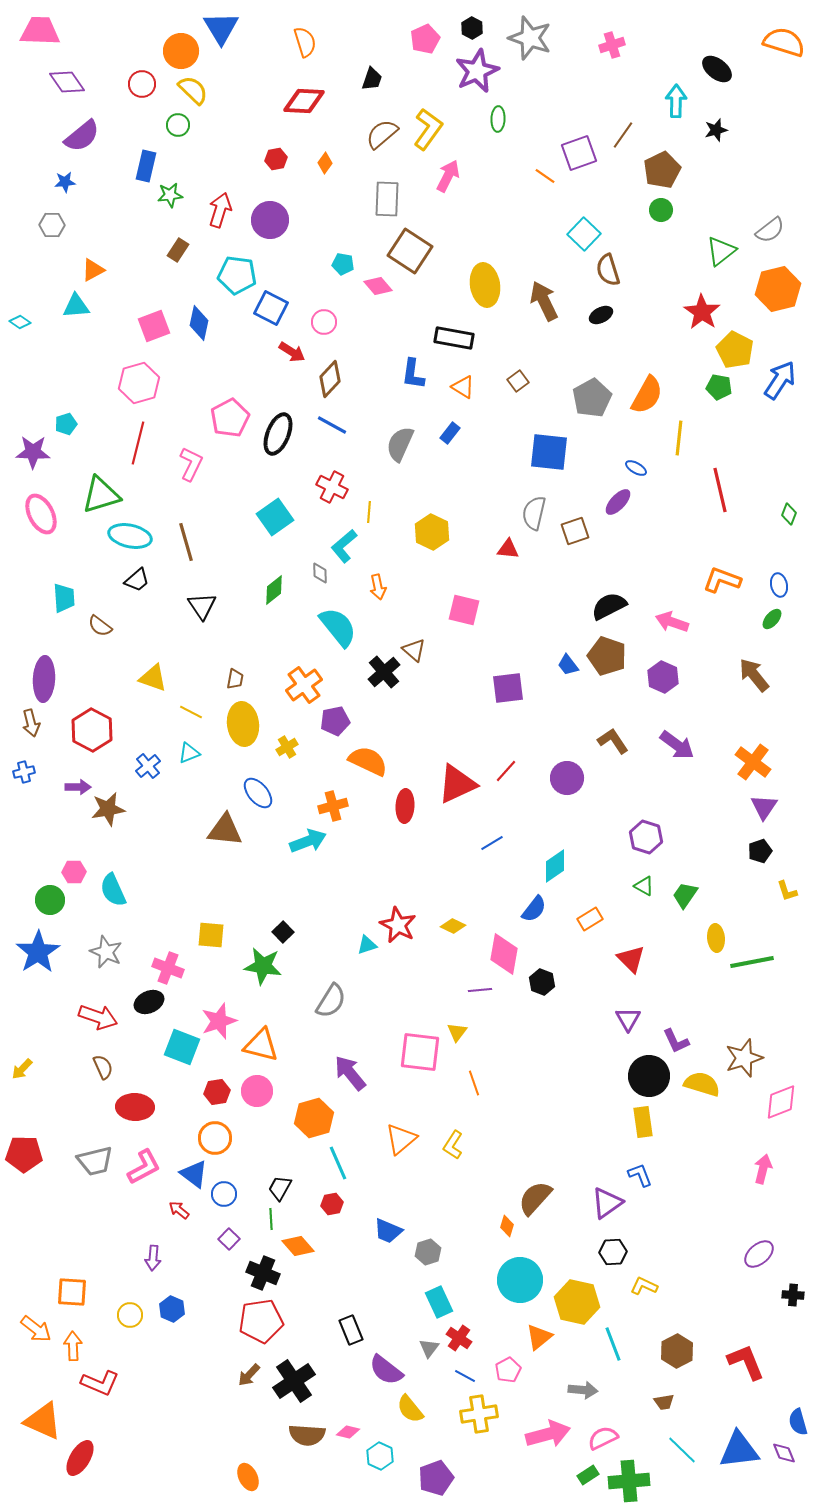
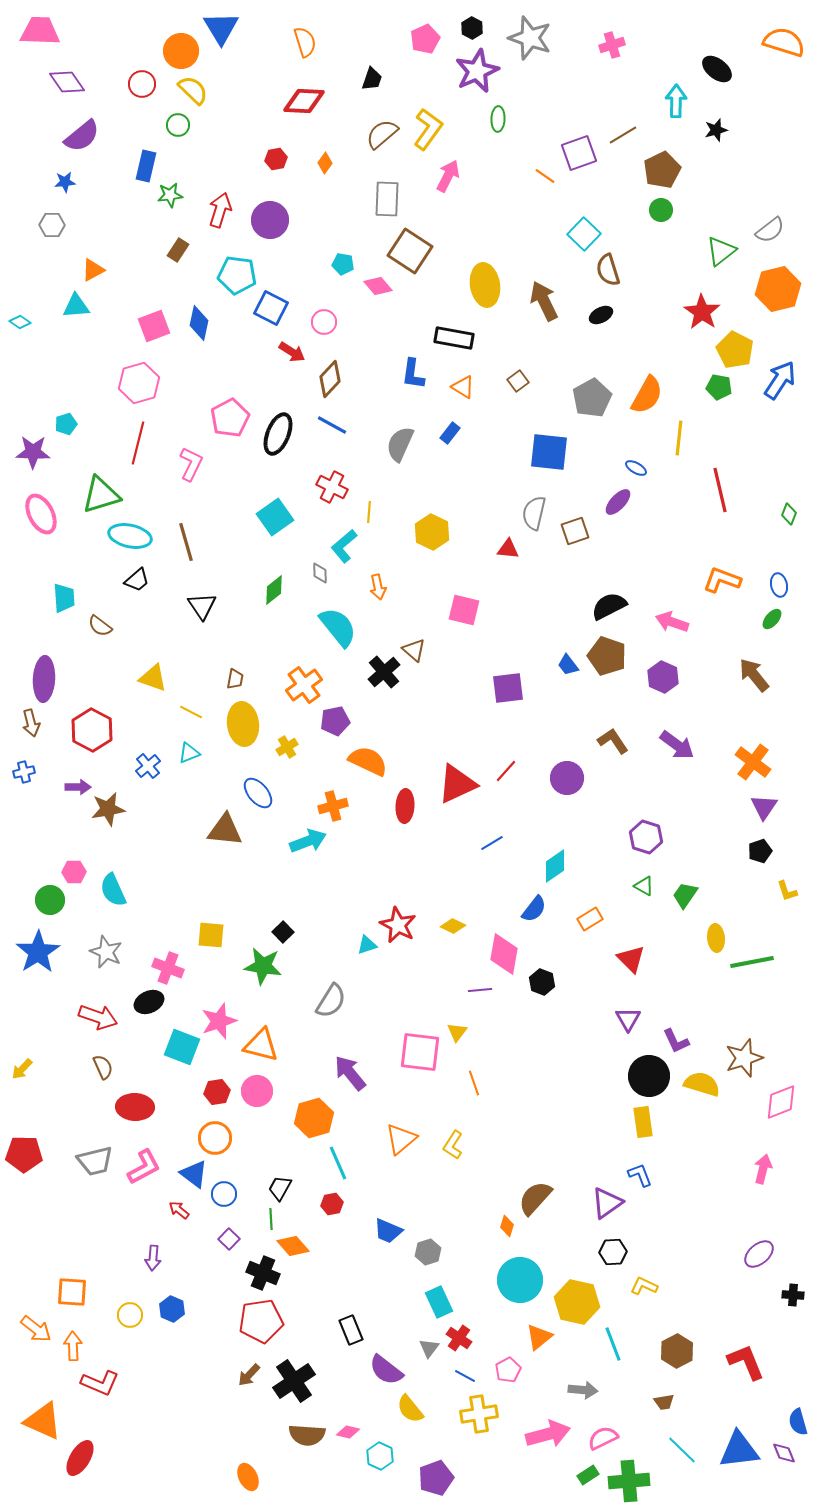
brown line at (623, 135): rotated 24 degrees clockwise
orange diamond at (298, 1246): moved 5 px left
